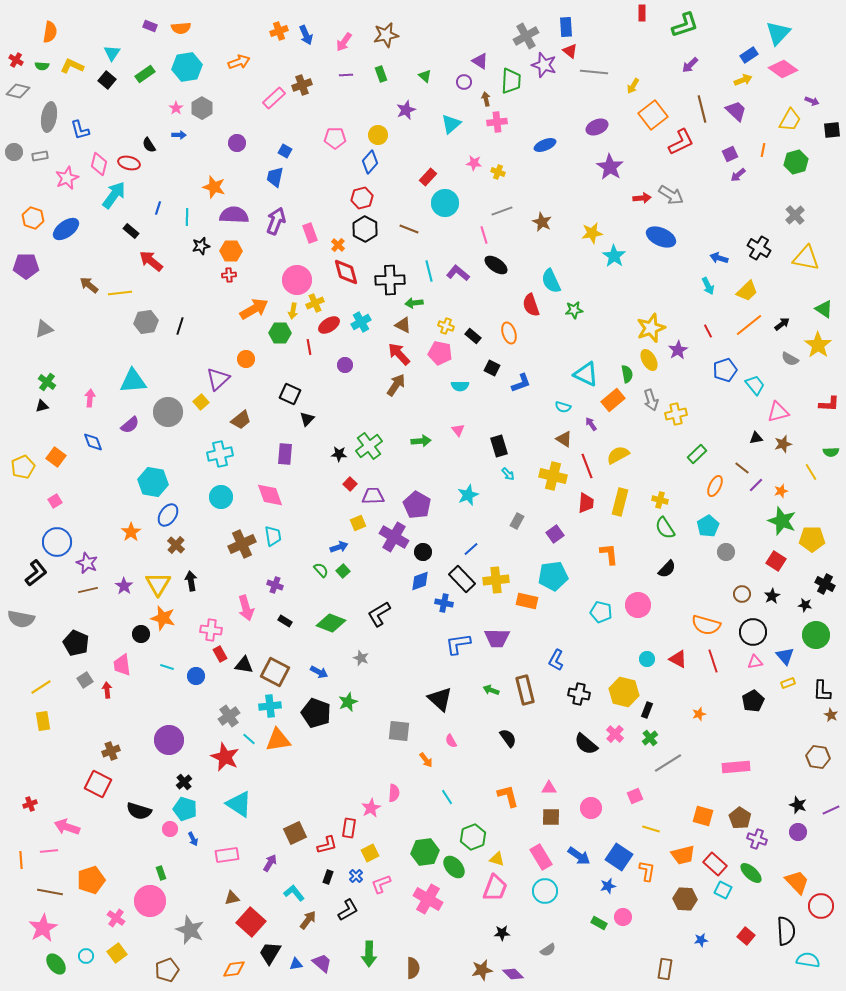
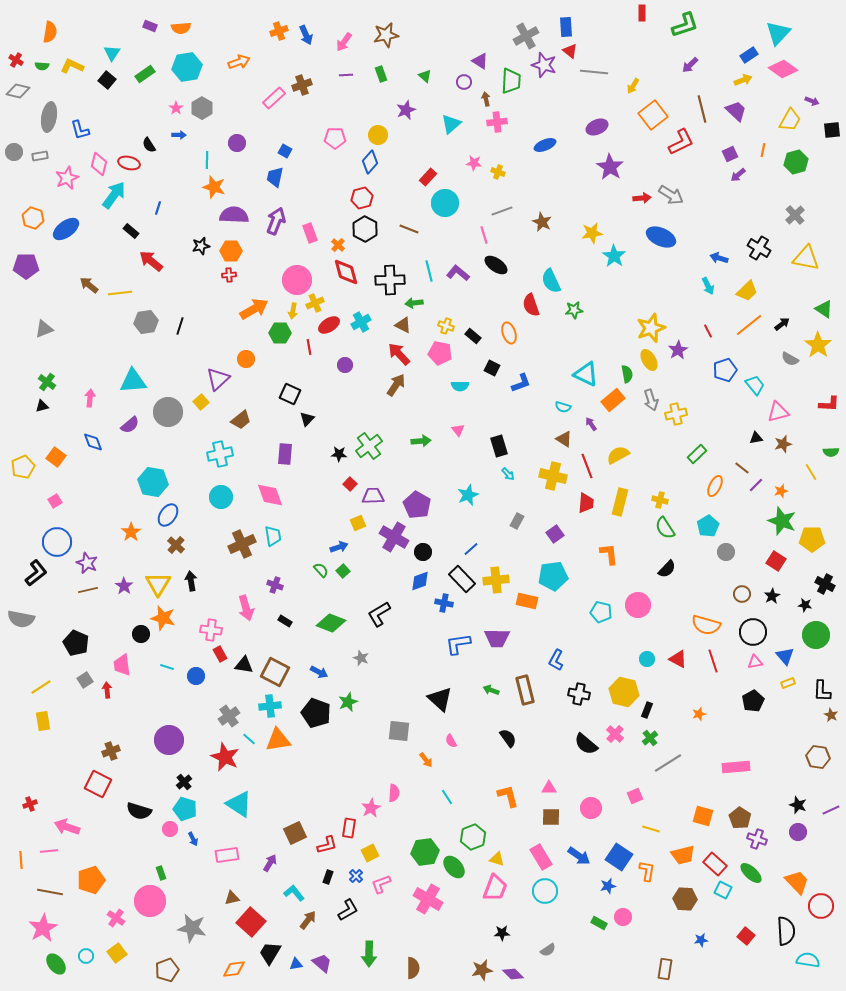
cyan line at (187, 217): moved 20 px right, 57 px up
gray star at (190, 930): moved 2 px right, 2 px up; rotated 12 degrees counterclockwise
